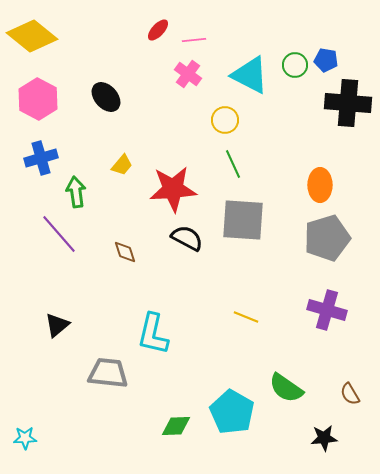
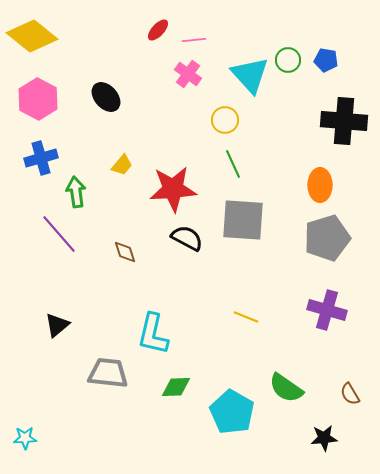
green circle: moved 7 px left, 5 px up
cyan triangle: rotated 21 degrees clockwise
black cross: moved 4 px left, 18 px down
green diamond: moved 39 px up
